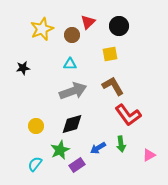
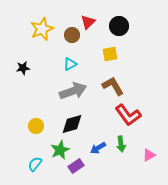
cyan triangle: rotated 32 degrees counterclockwise
purple rectangle: moved 1 px left, 1 px down
